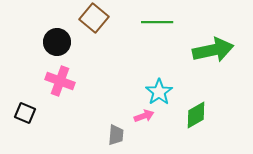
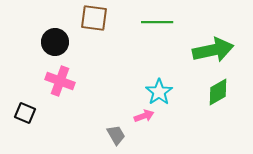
brown square: rotated 32 degrees counterclockwise
black circle: moved 2 px left
green diamond: moved 22 px right, 23 px up
gray trapezoid: rotated 35 degrees counterclockwise
